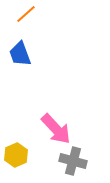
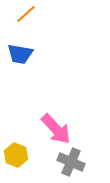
blue trapezoid: rotated 60 degrees counterclockwise
yellow hexagon: rotated 15 degrees counterclockwise
gray cross: moved 2 px left, 1 px down; rotated 8 degrees clockwise
